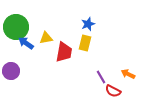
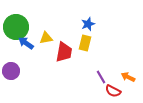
orange arrow: moved 3 px down
